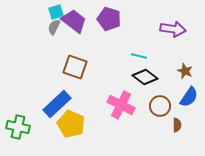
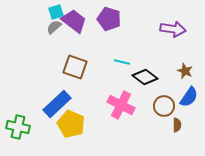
gray semicircle: rotated 21 degrees clockwise
cyan line: moved 17 px left, 6 px down
brown circle: moved 4 px right
